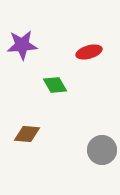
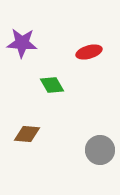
purple star: moved 2 px up; rotated 8 degrees clockwise
green diamond: moved 3 px left
gray circle: moved 2 px left
